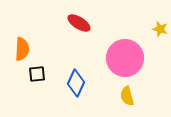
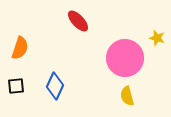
red ellipse: moved 1 px left, 2 px up; rotated 15 degrees clockwise
yellow star: moved 3 px left, 9 px down
orange semicircle: moved 2 px left, 1 px up; rotated 15 degrees clockwise
black square: moved 21 px left, 12 px down
blue diamond: moved 21 px left, 3 px down
